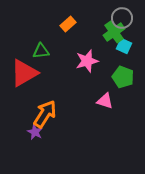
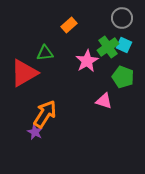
orange rectangle: moved 1 px right, 1 px down
green cross: moved 6 px left, 15 px down
cyan square: moved 1 px up
green triangle: moved 4 px right, 2 px down
pink star: rotated 15 degrees counterclockwise
pink triangle: moved 1 px left
